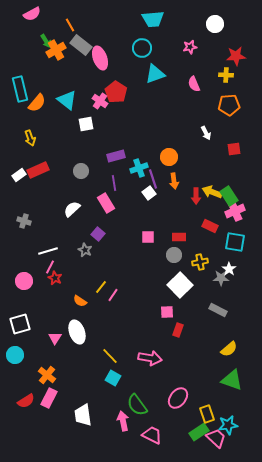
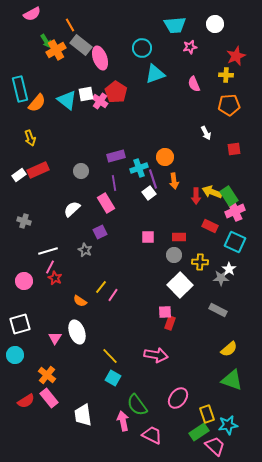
cyan trapezoid at (153, 19): moved 22 px right, 6 px down
red star at (236, 56): rotated 18 degrees counterclockwise
white square at (86, 124): moved 30 px up
orange circle at (169, 157): moved 4 px left
purple square at (98, 234): moved 2 px right, 2 px up; rotated 24 degrees clockwise
cyan square at (235, 242): rotated 15 degrees clockwise
yellow cross at (200, 262): rotated 14 degrees clockwise
pink square at (167, 312): moved 2 px left
red rectangle at (178, 330): moved 8 px left, 7 px up
pink arrow at (150, 358): moved 6 px right, 3 px up
pink rectangle at (49, 398): rotated 66 degrees counterclockwise
pink trapezoid at (216, 438): moved 1 px left, 8 px down
